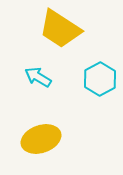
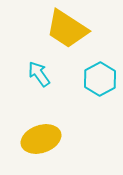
yellow trapezoid: moved 7 px right
cyan arrow: moved 1 px right, 3 px up; rotated 24 degrees clockwise
